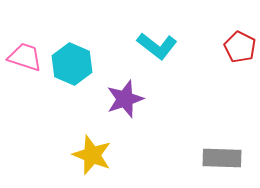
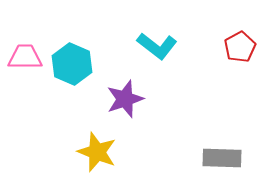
red pentagon: rotated 16 degrees clockwise
pink trapezoid: rotated 18 degrees counterclockwise
yellow star: moved 5 px right, 3 px up
